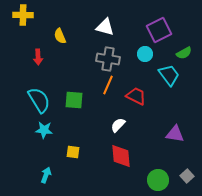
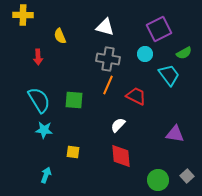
purple square: moved 1 px up
